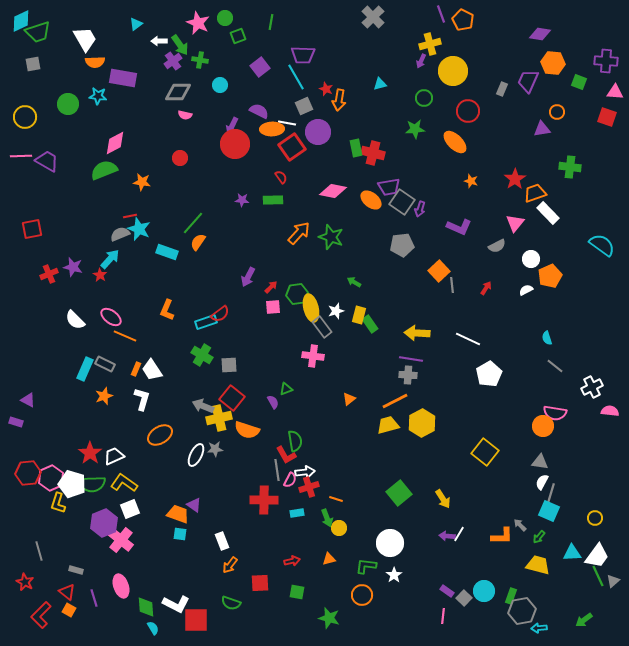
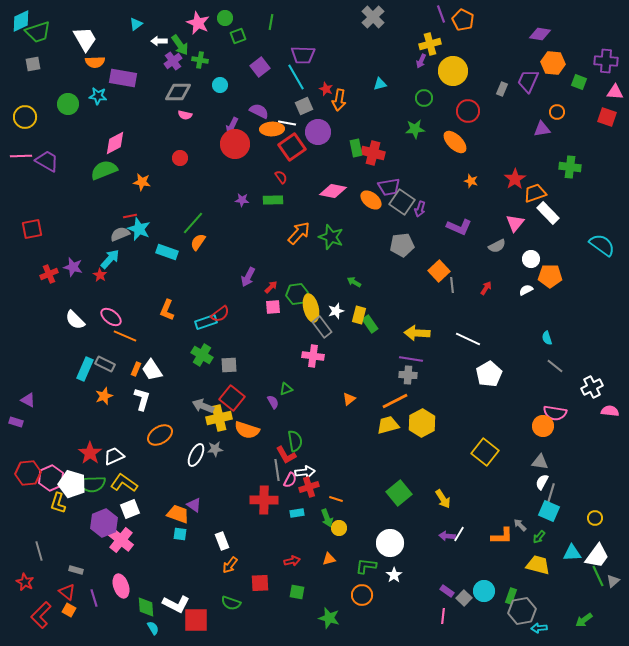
orange pentagon at (550, 276): rotated 25 degrees clockwise
